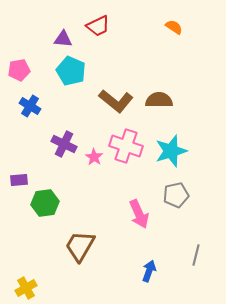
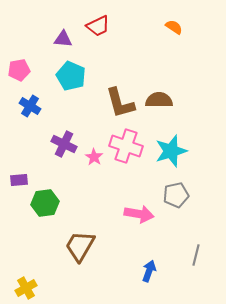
cyan pentagon: moved 5 px down
brown L-shape: moved 4 px right, 2 px down; rotated 36 degrees clockwise
pink arrow: rotated 56 degrees counterclockwise
